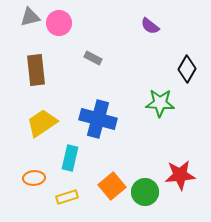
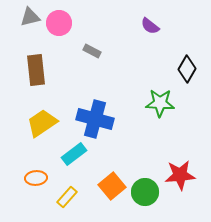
gray rectangle: moved 1 px left, 7 px up
blue cross: moved 3 px left
cyan rectangle: moved 4 px right, 4 px up; rotated 40 degrees clockwise
orange ellipse: moved 2 px right
yellow rectangle: rotated 30 degrees counterclockwise
